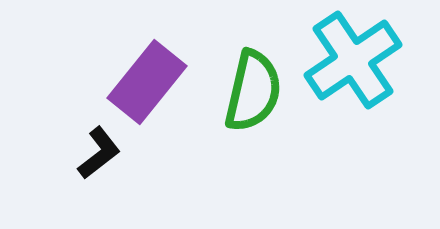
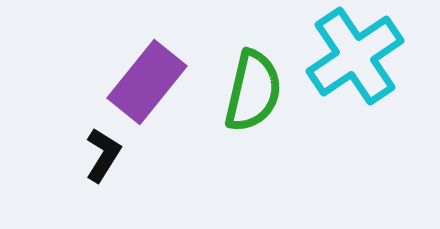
cyan cross: moved 2 px right, 4 px up
black L-shape: moved 4 px right, 2 px down; rotated 20 degrees counterclockwise
